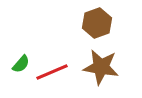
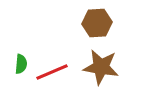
brown hexagon: rotated 16 degrees clockwise
green semicircle: rotated 36 degrees counterclockwise
